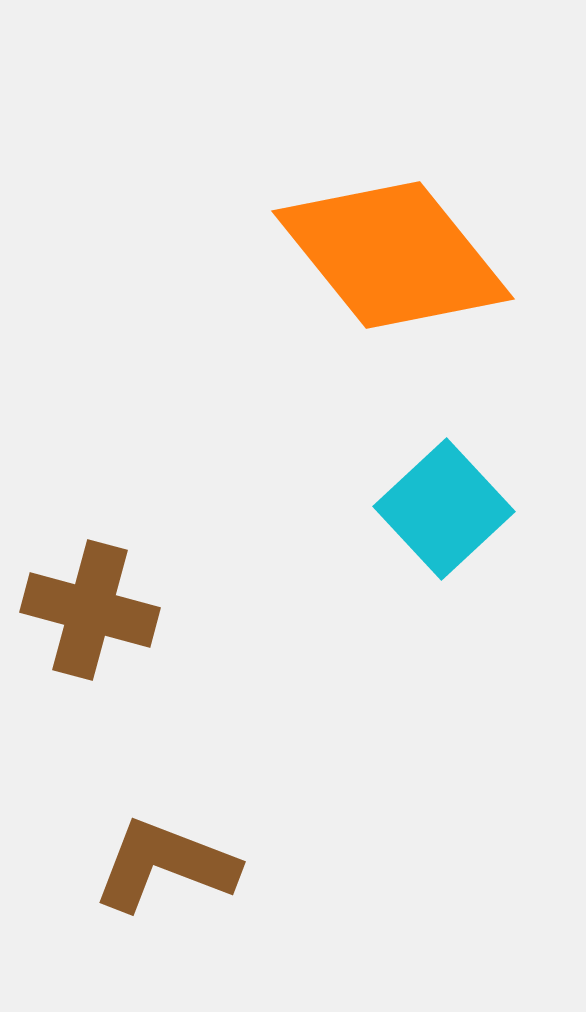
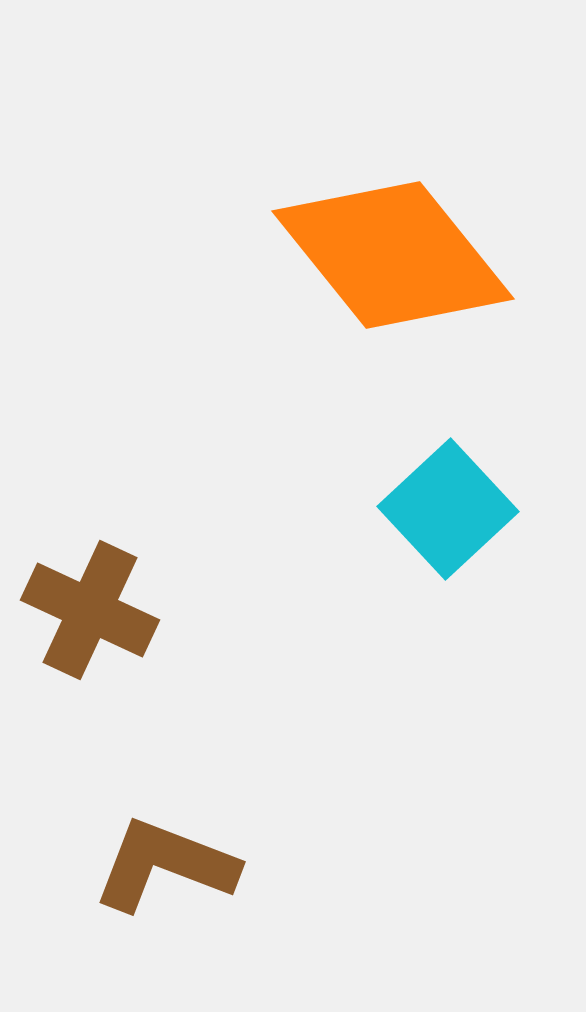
cyan square: moved 4 px right
brown cross: rotated 10 degrees clockwise
